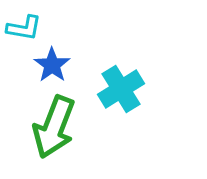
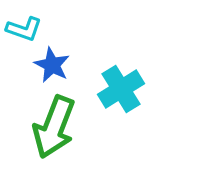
cyan L-shape: moved 1 px down; rotated 9 degrees clockwise
blue star: rotated 9 degrees counterclockwise
